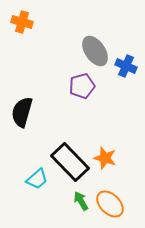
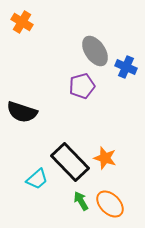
orange cross: rotated 15 degrees clockwise
blue cross: moved 1 px down
black semicircle: rotated 88 degrees counterclockwise
